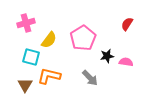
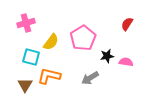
yellow semicircle: moved 2 px right, 2 px down
gray arrow: rotated 102 degrees clockwise
